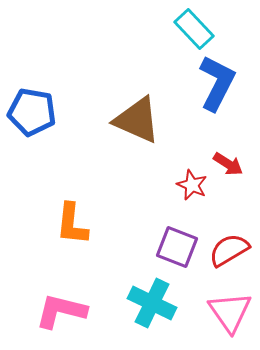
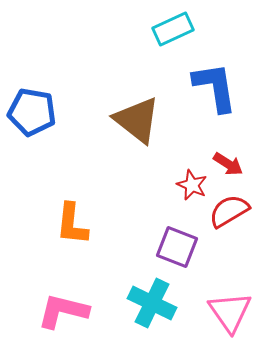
cyan rectangle: moved 21 px left; rotated 72 degrees counterclockwise
blue L-shape: moved 2 px left, 4 px down; rotated 36 degrees counterclockwise
brown triangle: rotated 14 degrees clockwise
red semicircle: moved 39 px up
pink L-shape: moved 2 px right
